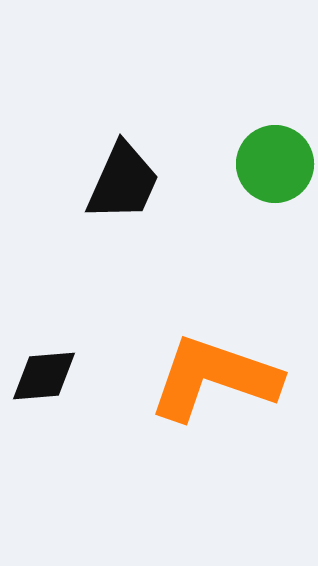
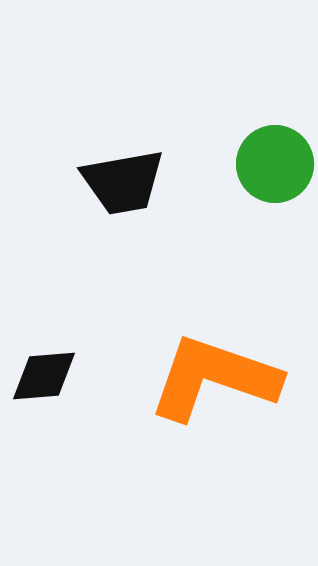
black trapezoid: rotated 56 degrees clockwise
